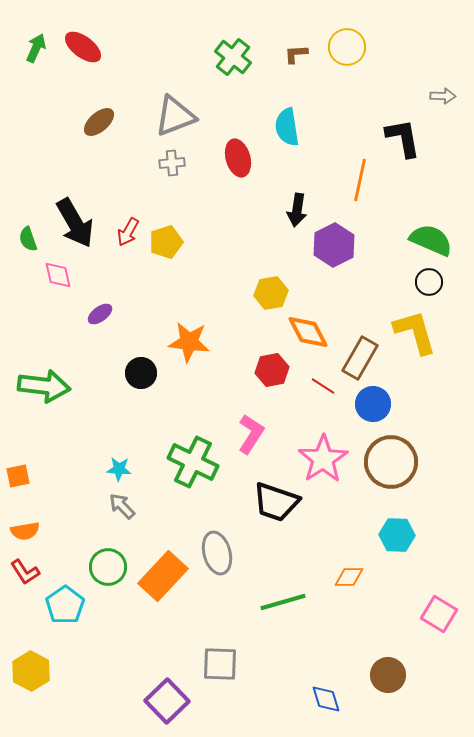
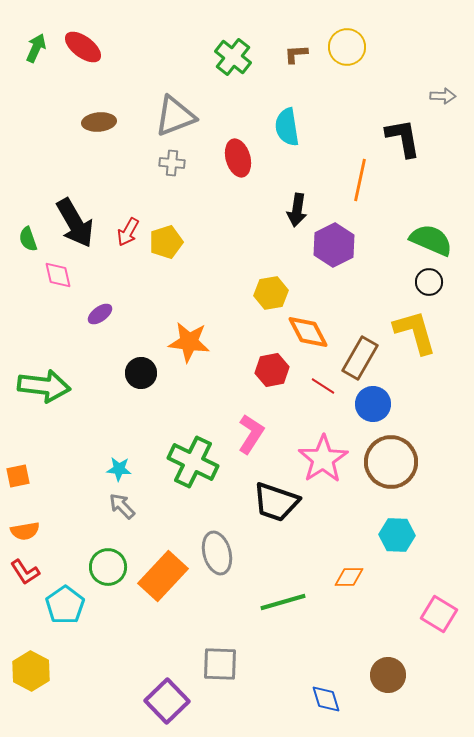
brown ellipse at (99, 122): rotated 36 degrees clockwise
gray cross at (172, 163): rotated 10 degrees clockwise
